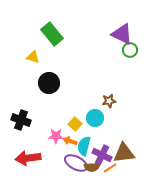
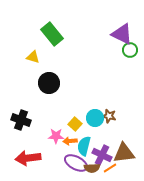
brown star: moved 15 px down; rotated 24 degrees clockwise
orange arrow: rotated 24 degrees counterclockwise
brown semicircle: moved 1 px down
